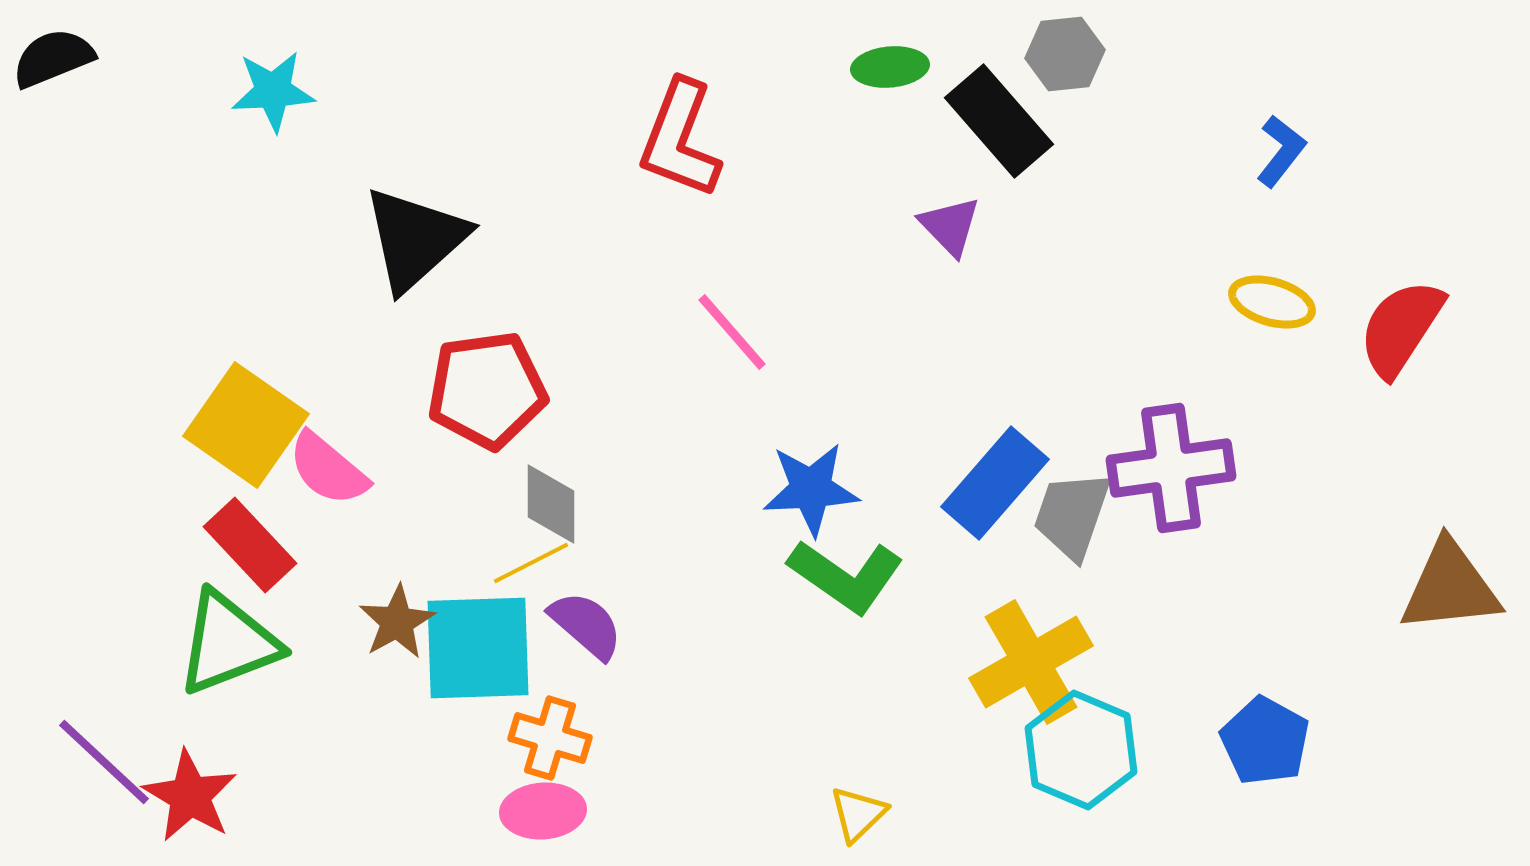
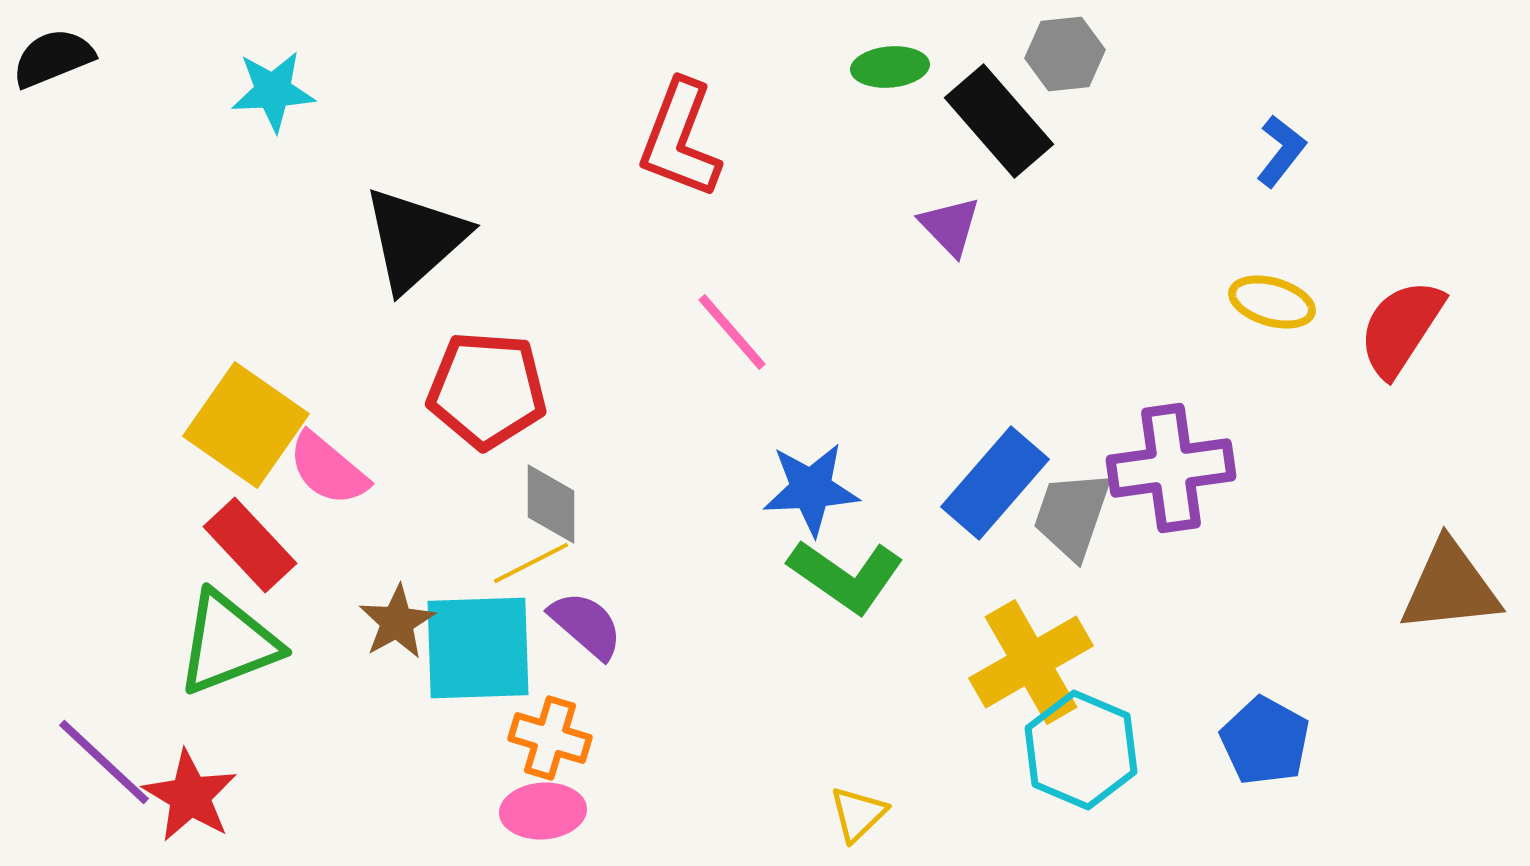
red pentagon: rotated 12 degrees clockwise
